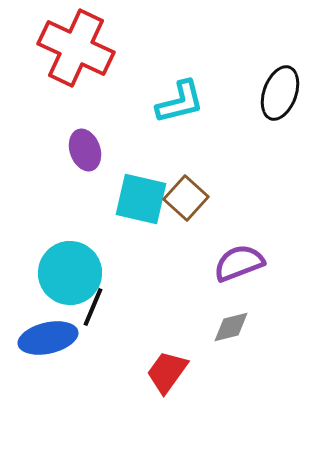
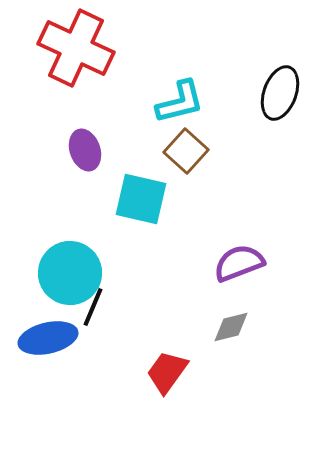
brown square: moved 47 px up
